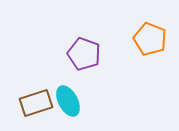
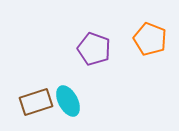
purple pentagon: moved 10 px right, 5 px up
brown rectangle: moved 1 px up
